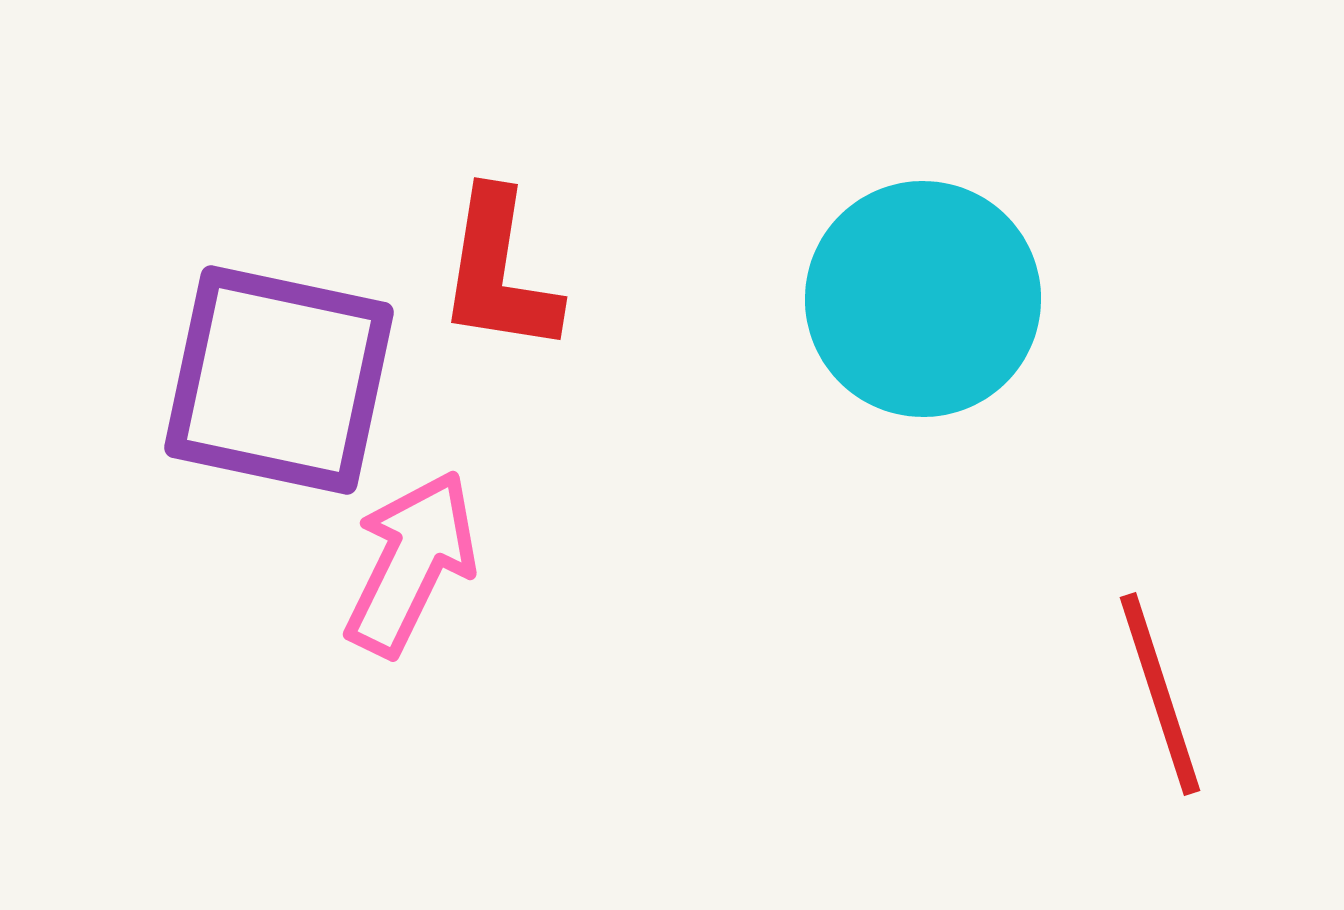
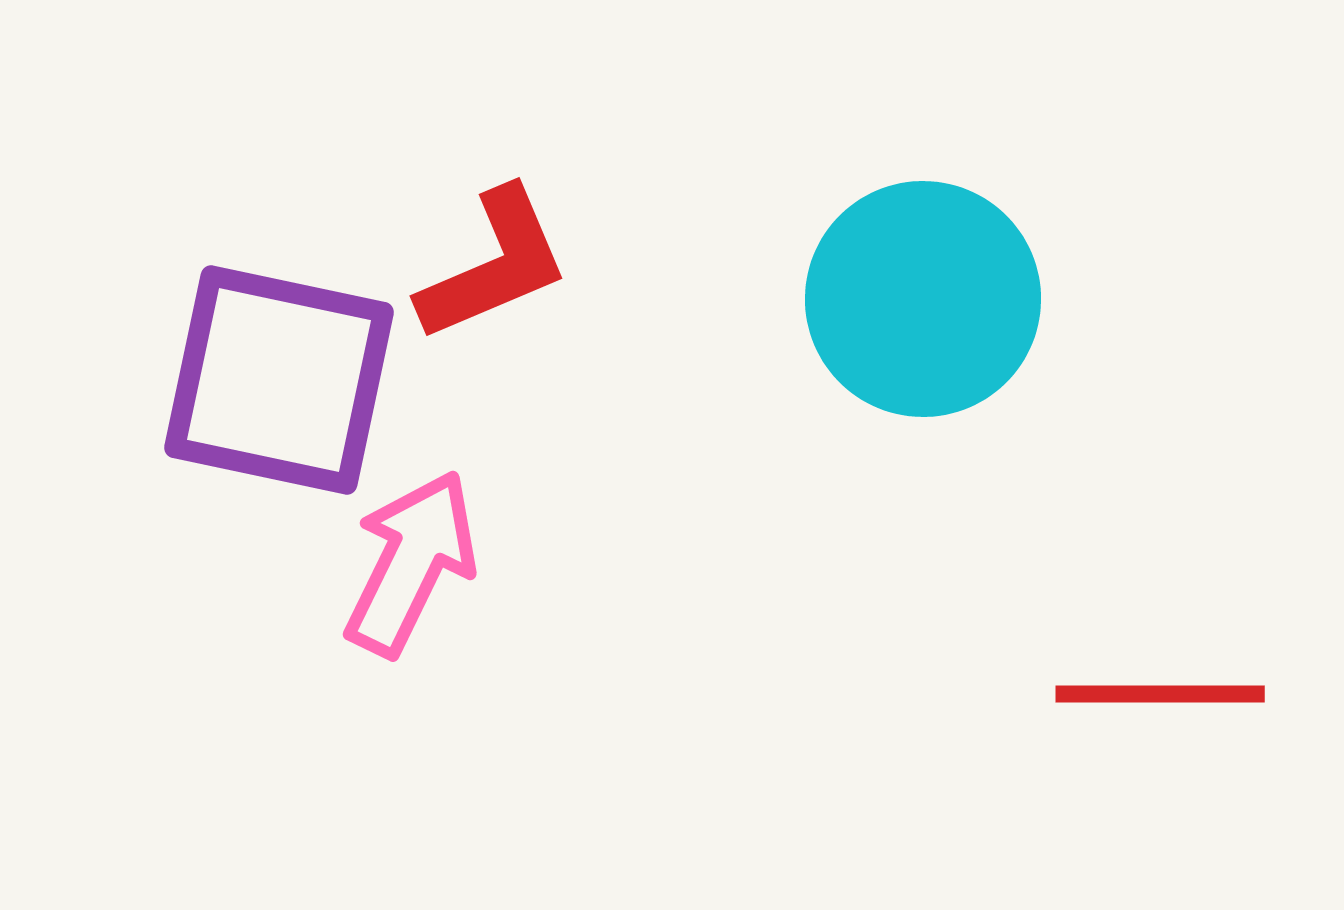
red L-shape: moved 5 px left, 7 px up; rotated 122 degrees counterclockwise
red line: rotated 72 degrees counterclockwise
